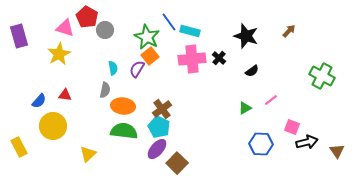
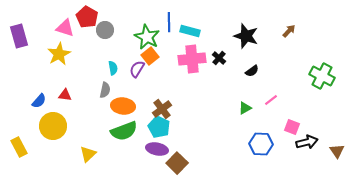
blue line: rotated 36 degrees clockwise
green semicircle: rotated 152 degrees clockwise
purple ellipse: rotated 60 degrees clockwise
